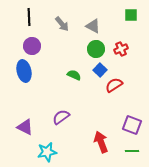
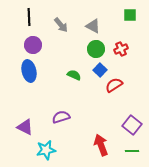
green square: moved 1 px left
gray arrow: moved 1 px left, 1 px down
purple circle: moved 1 px right, 1 px up
blue ellipse: moved 5 px right
purple semicircle: rotated 18 degrees clockwise
purple square: rotated 18 degrees clockwise
red arrow: moved 3 px down
cyan star: moved 1 px left, 2 px up
